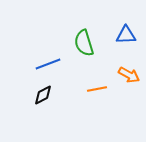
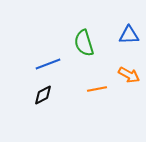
blue triangle: moved 3 px right
